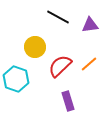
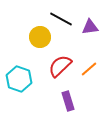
black line: moved 3 px right, 2 px down
purple triangle: moved 2 px down
yellow circle: moved 5 px right, 10 px up
orange line: moved 5 px down
cyan hexagon: moved 3 px right
